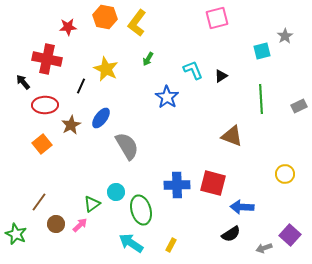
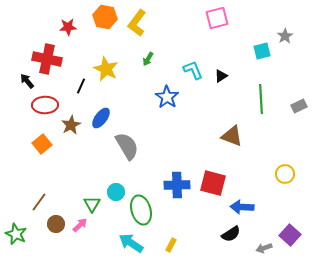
black arrow: moved 4 px right, 1 px up
green triangle: rotated 24 degrees counterclockwise
